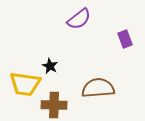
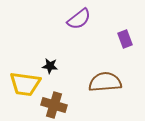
black star: rotated 21 degrees counterclockwise
brown semicircle: moved 7 px right, 6 px up
brown cross: rotated 15 degrees clockwise
